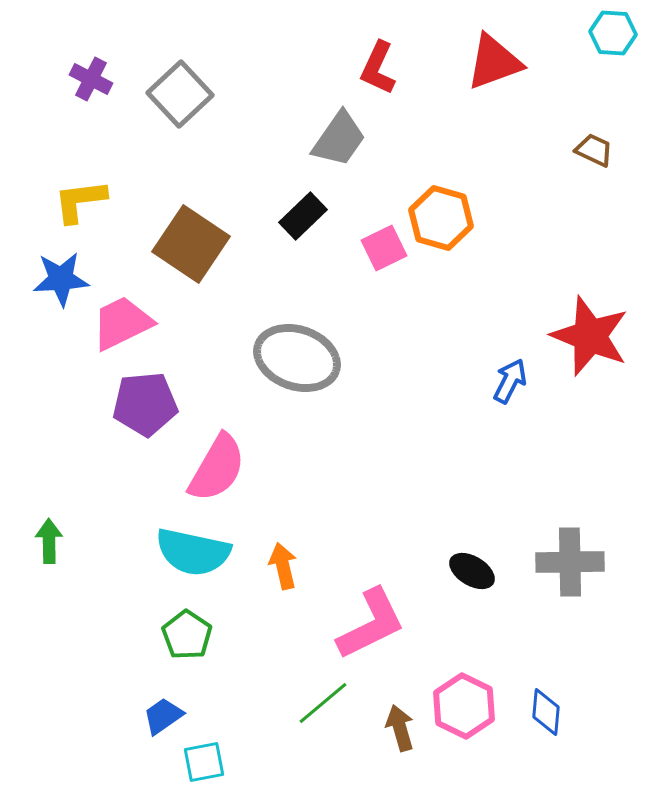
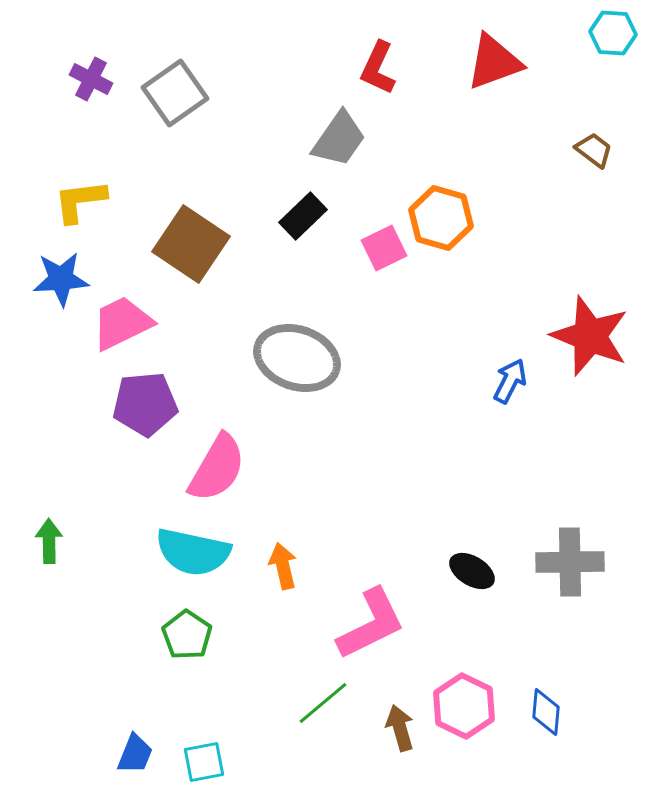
gray square: moved 5 px left, 1 px up; rotated 8 degrees clockwise
brown trapezoid: rotated 12 degrees clockwise
blue trapezoid: moved 28 px left, 38 px down; rotated 147 degrees clockwise
